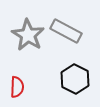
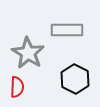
gray rectangle: moved 1 px right, 1 px up; rotated 28 degrees counterclockwise
gray star: moved 18 px down
